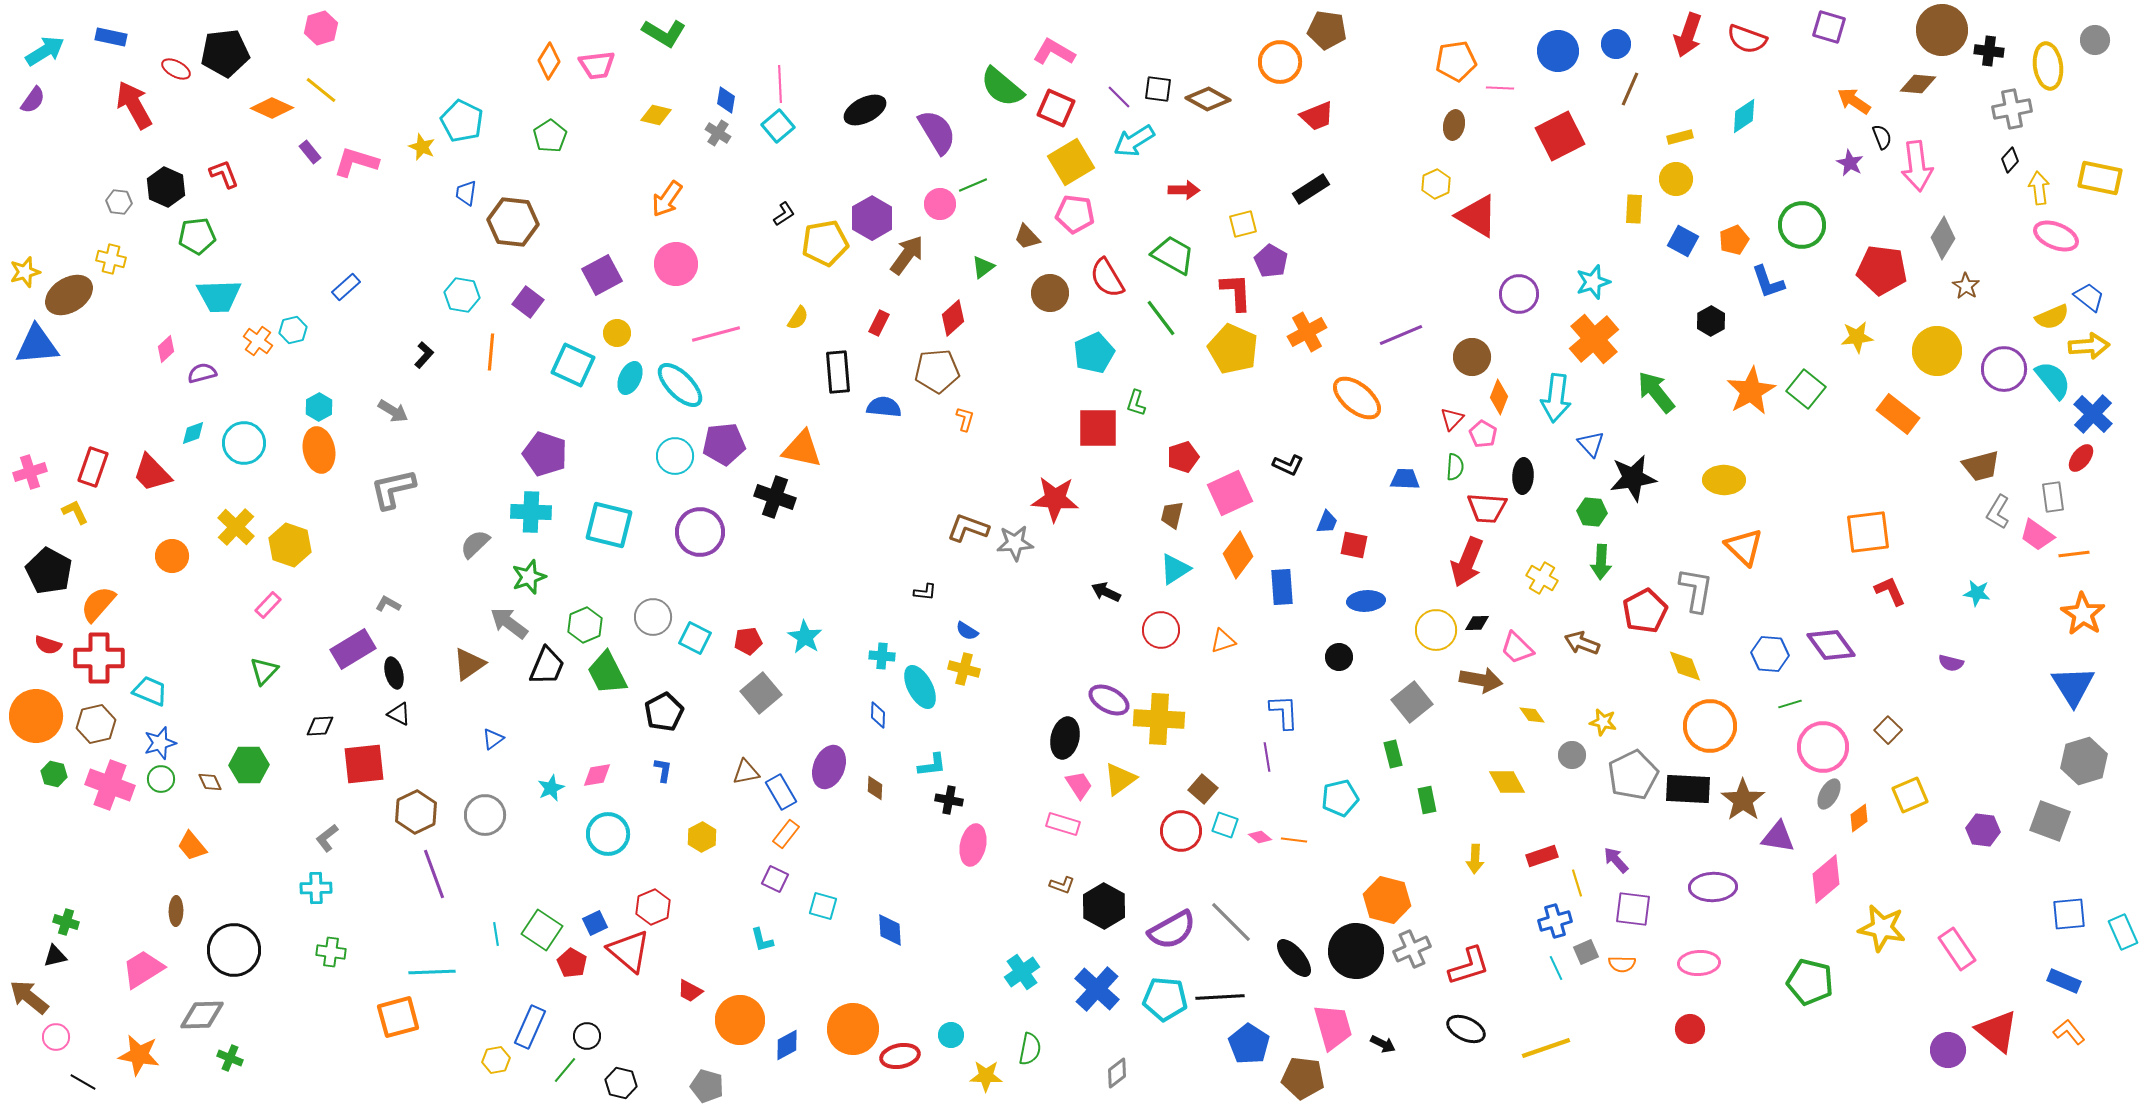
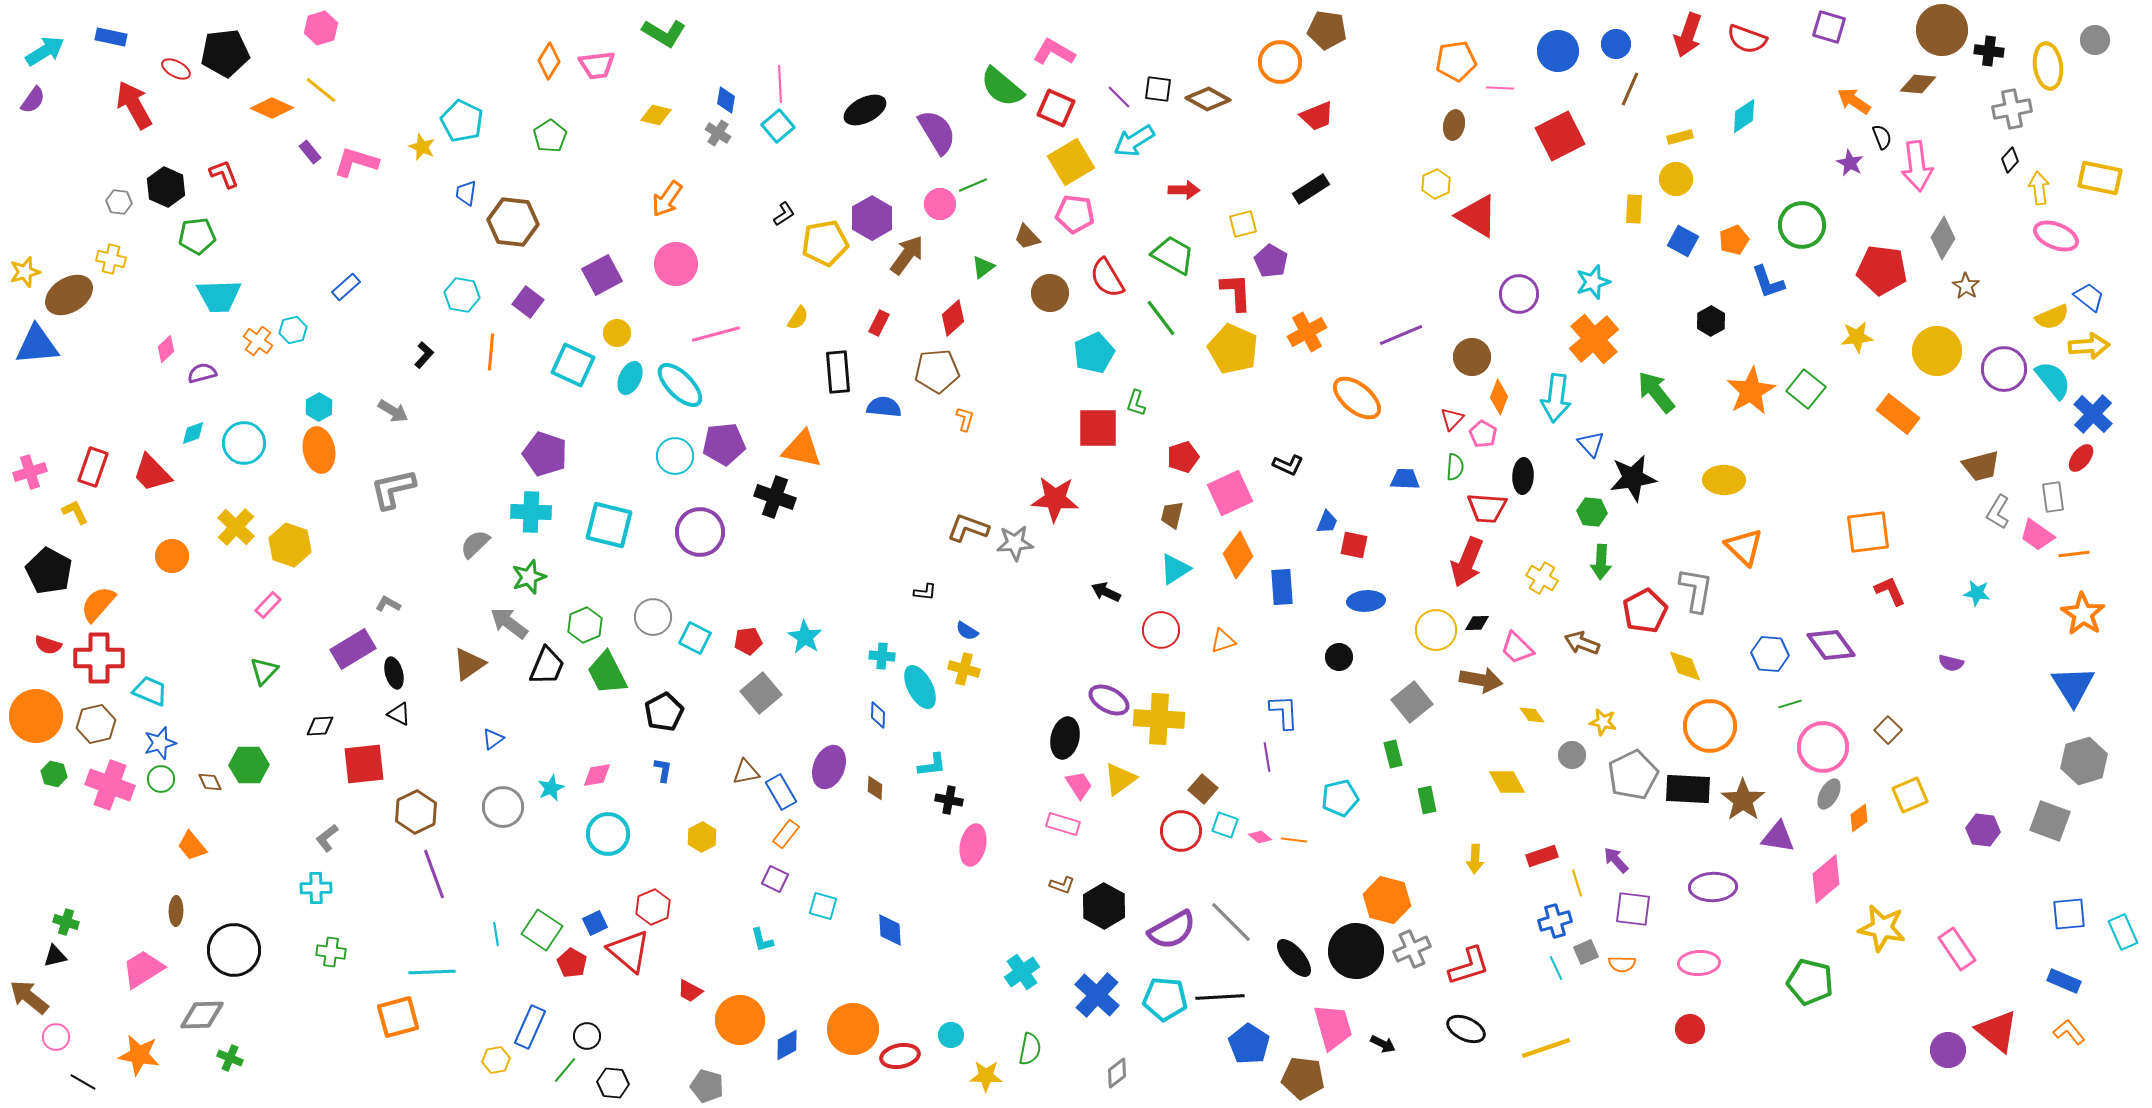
gray circle at (485, 815): moved 18 px right, 8 px up
blue cross at (1097, 989): moved 6 px down
black hexagon at (621, 1083): moved 8 px left; rotated 8 degrees counterclockwise
